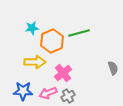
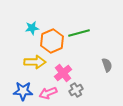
gray semicircle: moved 6 px left, 3 px up
gray cross: moved 8 px right, 6 px up
